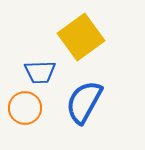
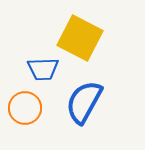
yellow square: moved 1 px left, 1 px down; rotated 27 degrees counterclockwise
blue trapezoid: moved 3 px right, 3 px up
